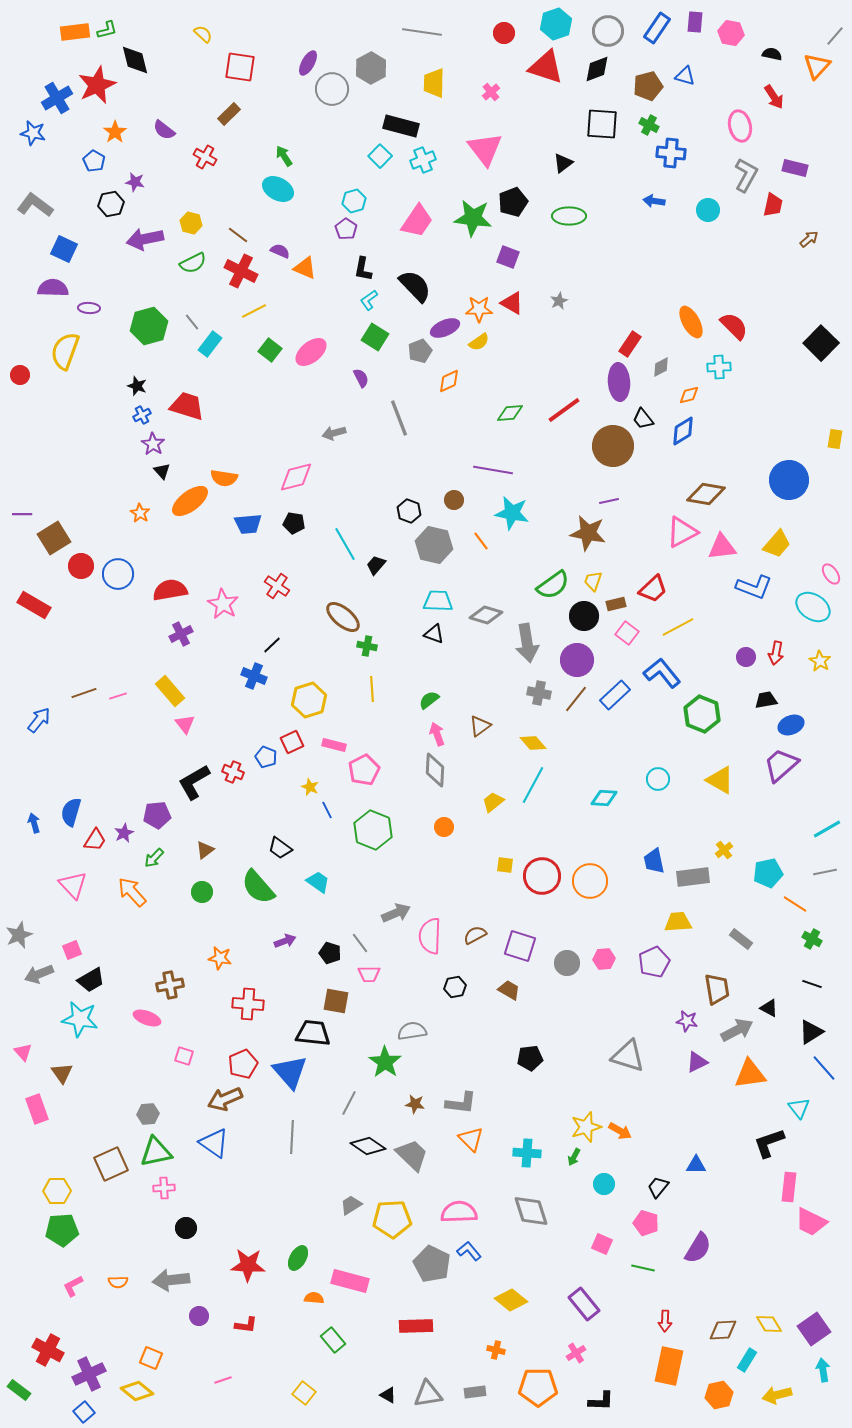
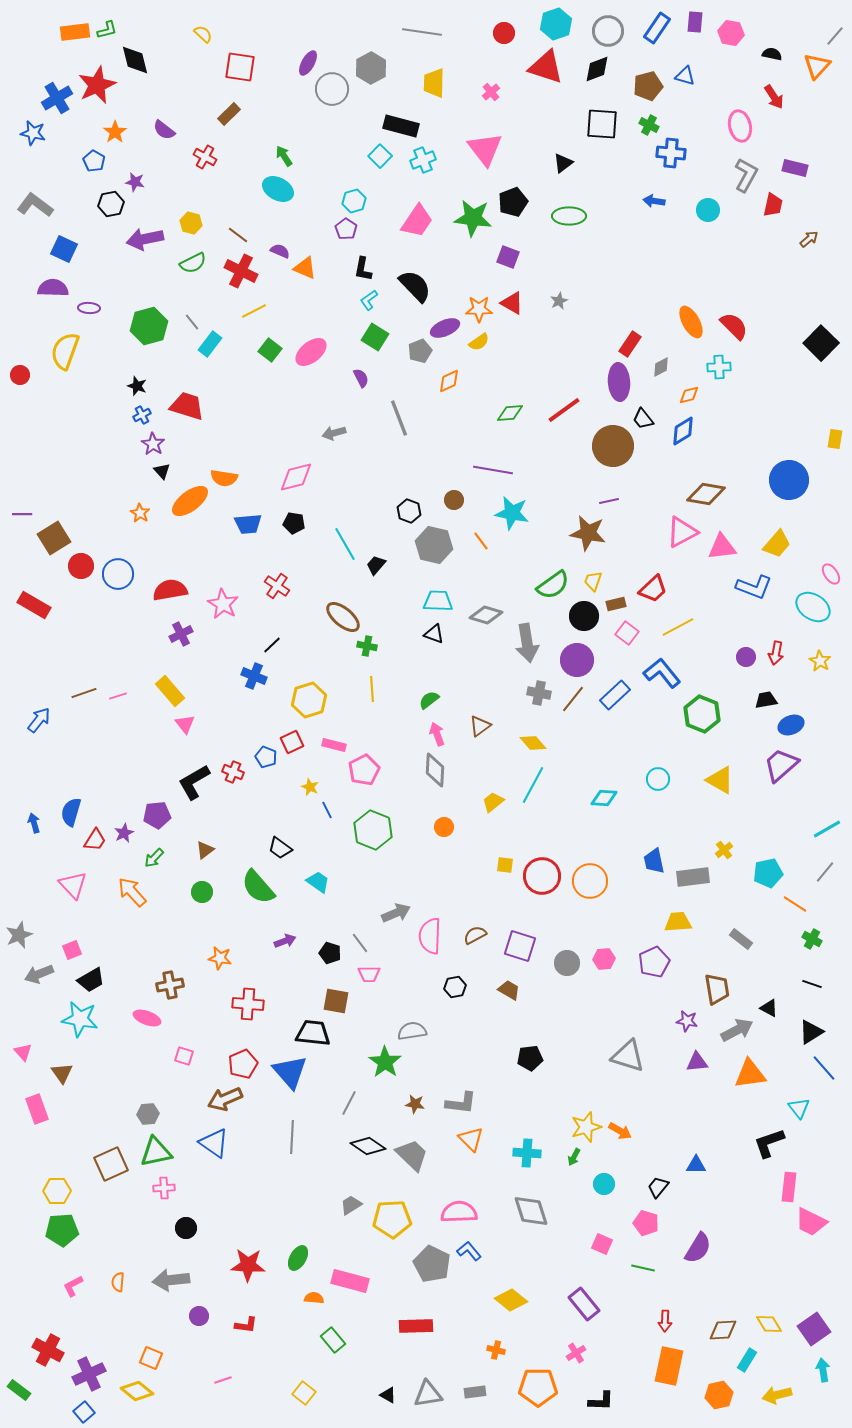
brown line at (576, 699): moved 3 px left
gray line at (825, 872): rotated 40 degrees counterclockwise
purple triangle at (697, 1062): rotated 20 degrees clockwise
orange semicircle at (118, 1282): rotated 96 degrees clockwise
